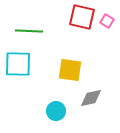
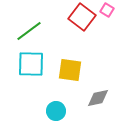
red square: rotated 24 degrees clockwise
pink square: moved 11 px up
green line: rotated 40 degrees counterclockwise
cyan square: moved 13 px right
gray diamond: moved 7 px right
